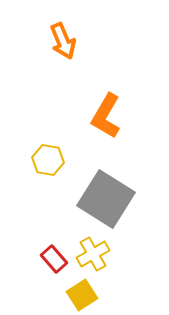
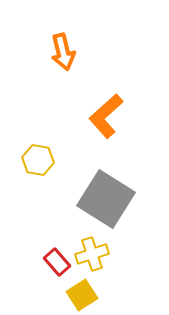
orange arrow: moved 11 px down; rotated 9 degrees clockwise
orange L-shape: rotated 18 degrees clockwise
yellow hexagon: moved 10 px left
yellow cross: moved 1 px left; rotated 12 degrees clockwise
red rectangle: moved 3 px right, 3 px down
